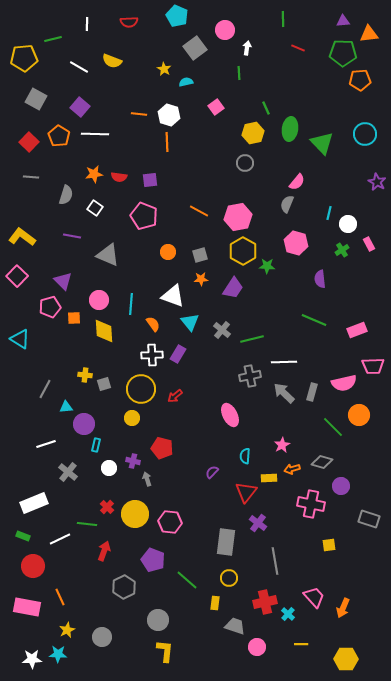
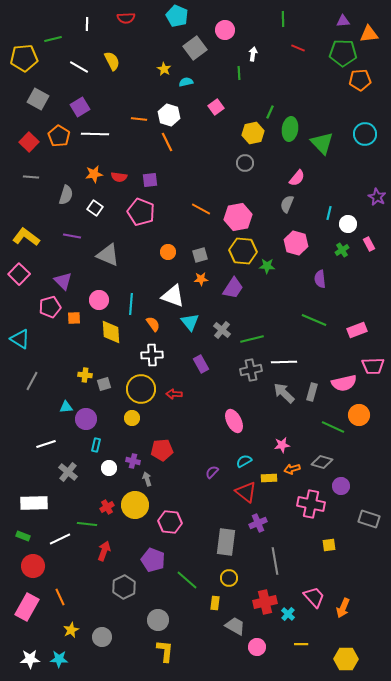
red semicircle at (129, 22): moved 3 px left, 4 px up
white arrow at (247, 48): moved 6 px right, 6 px down
yellow semicircle at (112, 61): rotated 138 degrees counterclockwise
gray square at (36, 99): moved 2 px right
purple square at (80, 107): rotated 18 degrees clockwise
green line at (266, 108): moved 4 px right, 4 px down; rotated 48 degrees clockwise
orange line at (139, 114): moved 5 px down
orange line at (167, 142): rotated 24 degrees counterclockwise
pink semicircle at (297, 182): moved 4 px up
purple star at (377, 182): moved 15 px down
orange line at (199, 211): moved 2 px right, 2 px up
pink pentagon at (144, 216): moved 3 px left, 4 px up
yellow L-shape at (22, 237): moved 4 px right
yellow hexagon at (243, 251): rotated 24 degrees counterclockwise
pink square at (17, 276): moved 2 px right, 2 px up
yellow diamond at (104, 331): moved 7 px right, 1 px down
purple rectangle at (178, 354): moved 23 px right, 10 px down; rotated 60 degrees counterclockwise
gray cross at (250, 376): moved 1 px right, 6 px up
gray line at (45, 389): moved 13 px left, 8 px up
red arrow at (175, 396): moved 1 px left, 2 px up; rotated 42 degrees clockwise
pink ellipse at (230, 415): moved 4 px right, 6 px down
purple circle at (84, 424): moved 2 px right, 5 px up
green line at (333, 427): rotated 20 degrees counterclockwise
pink star at (282, 445): rotated 21 degrees clockwise
red pentagon at (162, 448): moved 2 px down; rotated 20 degrees counterclockwise
cyan semicircle at (245, 456): moved 1 px left, 5 px down; rotated 56 degrees clockwise
red triangle at (246, 492): rotated 30 degrees counterclockwise
white rectangle at (34, 503): rotated 20 degrees clockwise
red cross at (107, 507): rotated 16 degrees clockwise
yellow circle at (135, 514): moved 9 px up
purple cross at (258, 523): rotated 30 degrees clockwise
pink rectangle at (27, 607): rotated 72 degrees counterclockwise
gray trapezoid at (235, 626): rotated 10 degrees clockwise
yellow star at (67, 630): moved 4 px right
cyan star at (58, 654): moved 1 px right, 5 px down
white star at (32, 659): moved 2 px left
